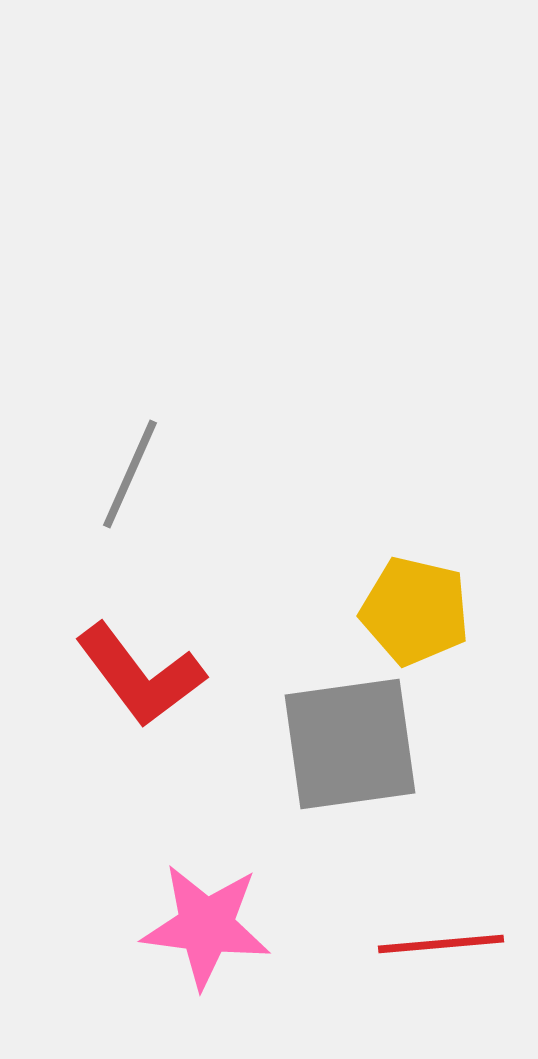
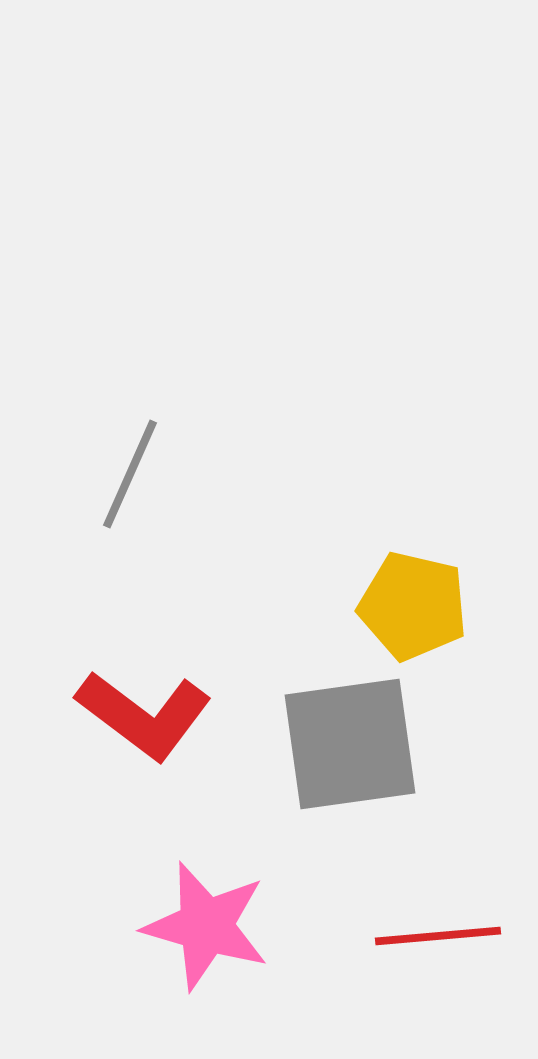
yellow pentagon: moved 2 px left, 5 px up
red L-shape: moved 4 px right, 40 px down; rotated 16 degrees counterclockwise
pink star: rotated 9 degrees clockwise
red line: moved 3 px left, 8 px up
